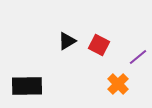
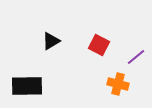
black triangle: moved 16 px left
purple line: moved 2 px left
orange cross: rotated 30 degrees counterclockwise
